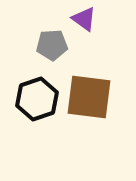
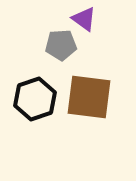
gray pentagon: moved 9 px right
black hexagon: moved 2 px left
